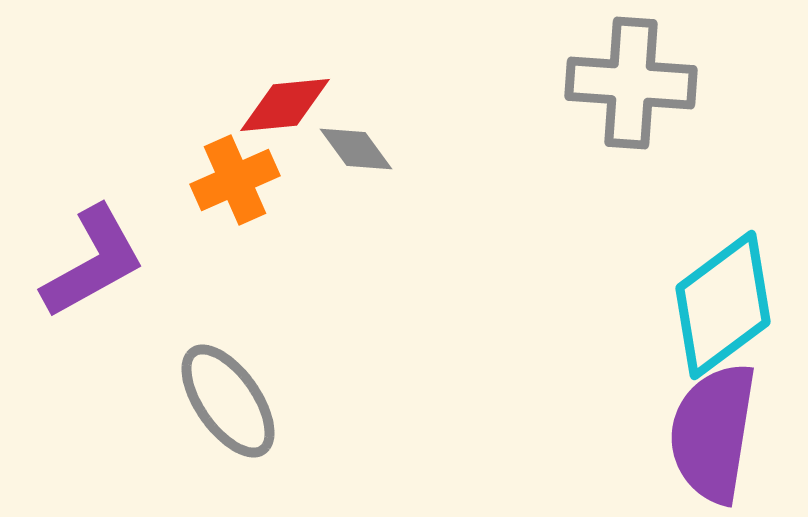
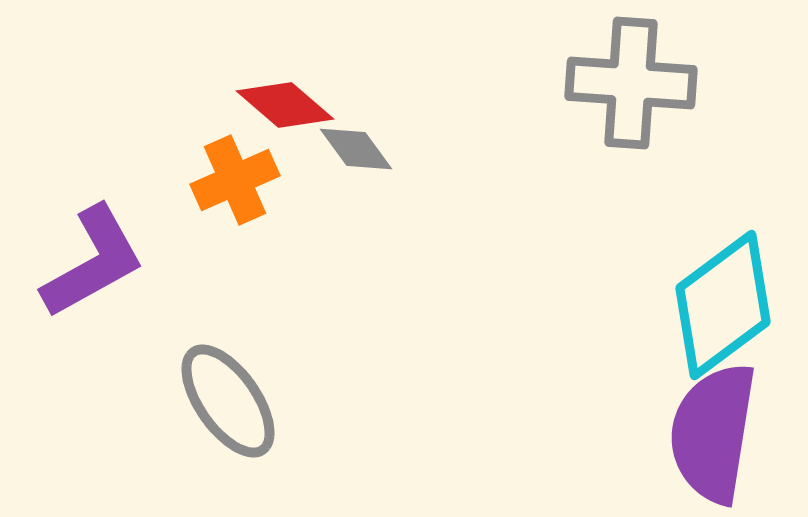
red diamond: rotated 46 degrees clockwise
